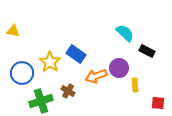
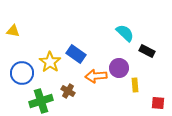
orange arrow: rotated 15 degrees clockwise
